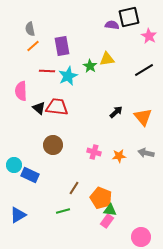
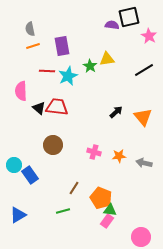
orange line: rotated 24 degrees clockwise
gray arrow: moved 2 px left, 10 px down
blue rectangle: rotated 30 degrees clockwise
